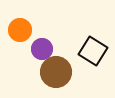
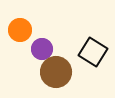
black square: moved 1 px down
